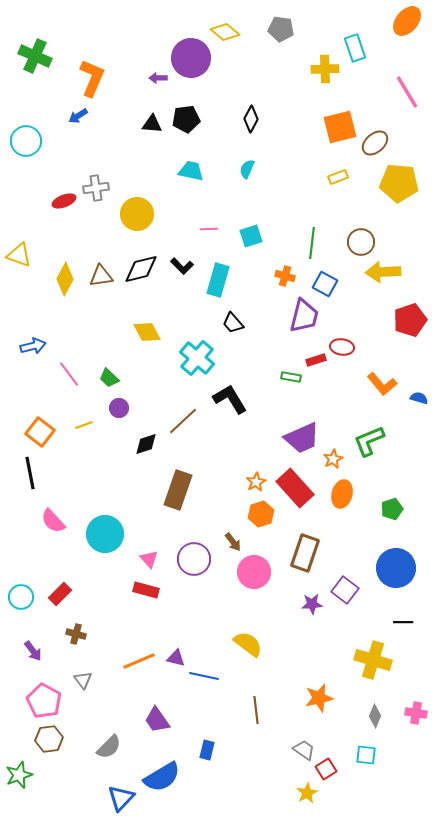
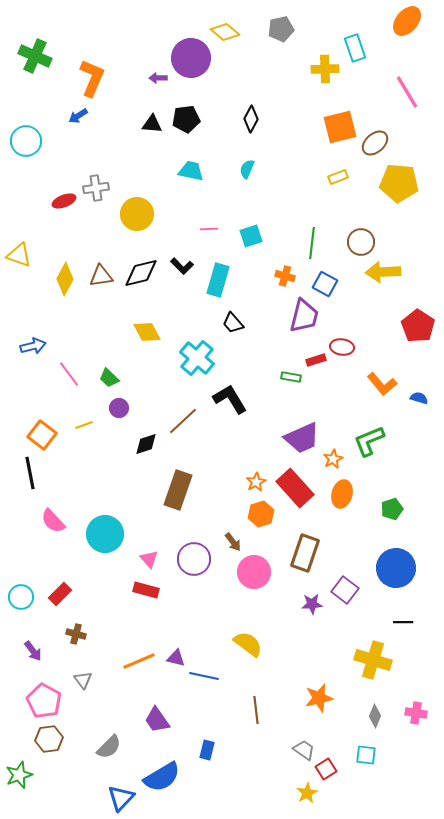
gray pentagon at (281, 29): rotated 20 degrees counterclockwise
black diamond at (141, 269): moved 4 px down
red pentagon at (410, 320): moved 8 px right, 6 px down; rotated 20 degrees counterclockwise
orange square at (40, 432): moved 2 px right, 3 px down
